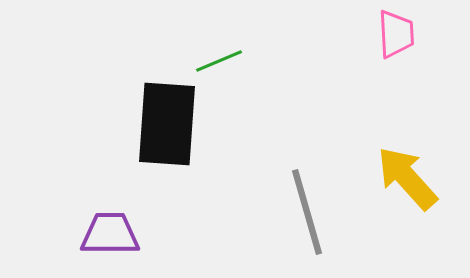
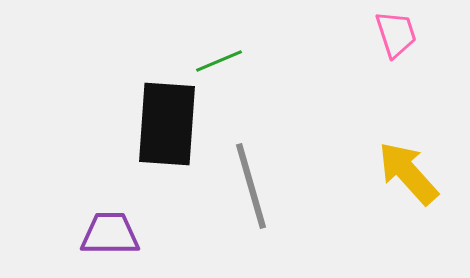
pink trapezoid: rotated 15 degrees counterclockwise
yellow arrow: moved 1 px right, 5 px up
gray line: moved 56 px left, 26 px up
